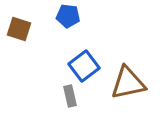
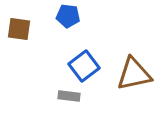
brown square: rotated 10 degrees counterclockwise
brown triangle: moved 6 px right, 9 px up
gray rectangle: moved 1 px left; rotated 70 degrees counterclockwise
